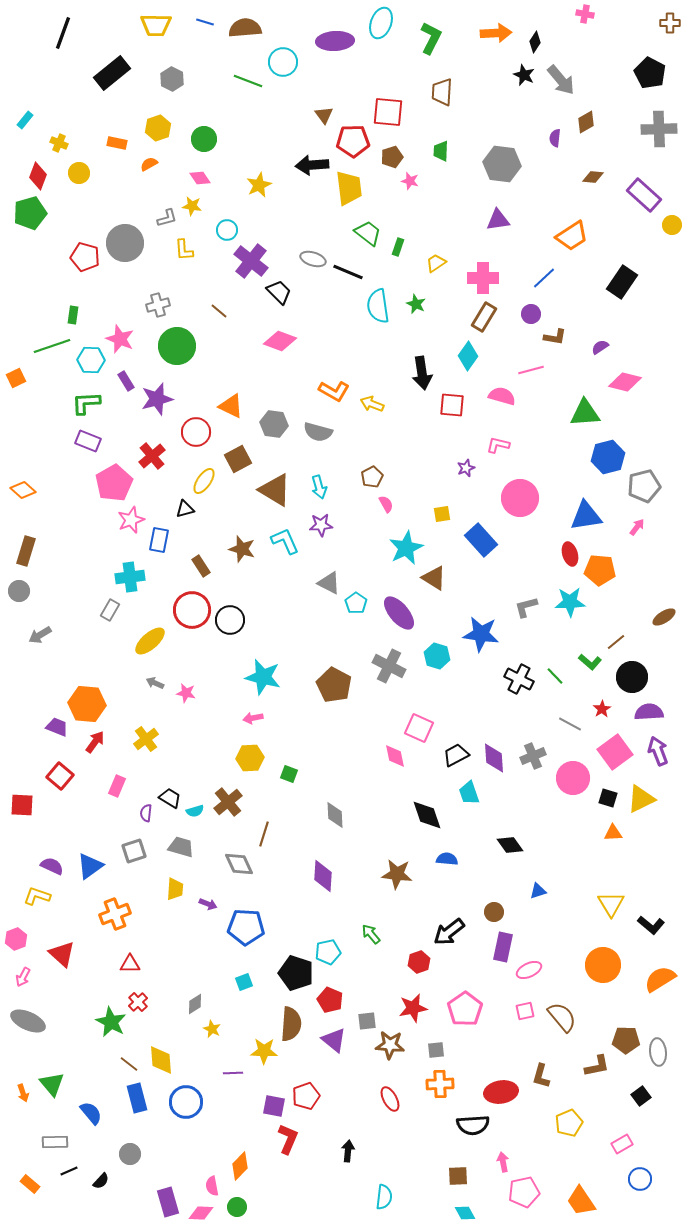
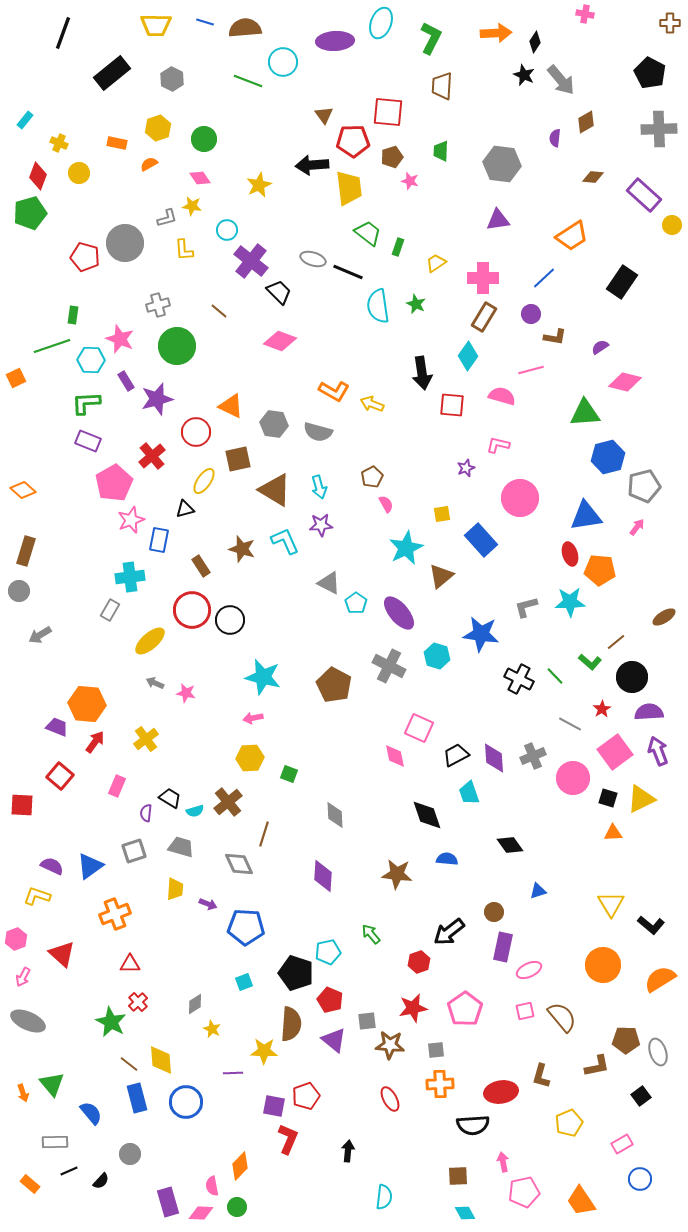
brown trapezoid at (442, 92): moved 6 px up
brown square at (238, 459): rotated 16 degrees clockwise
brown triangle at (434, 578): moved 7 px right, 2 px up; rotated 48 degrees clockwise
gray ellipse at (658, 1052): rotated 12 degrees counterclockwise
